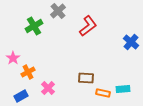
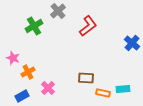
blue cross: moved 1 px right, 1 px down
pink star: rotated 16 degrees counterclockwise
blue rectangle: moved 1 px right
